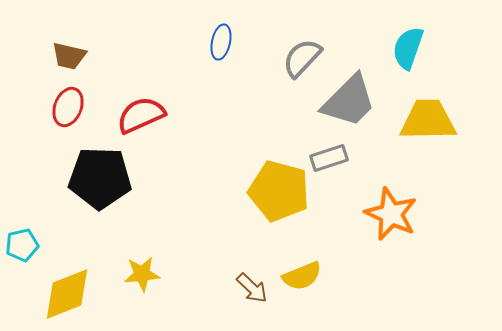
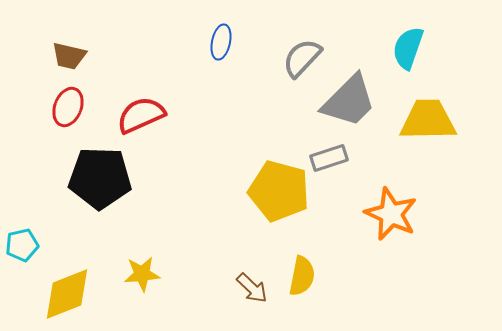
yellow semicircle: rotated 57 degrees counterclockwise
